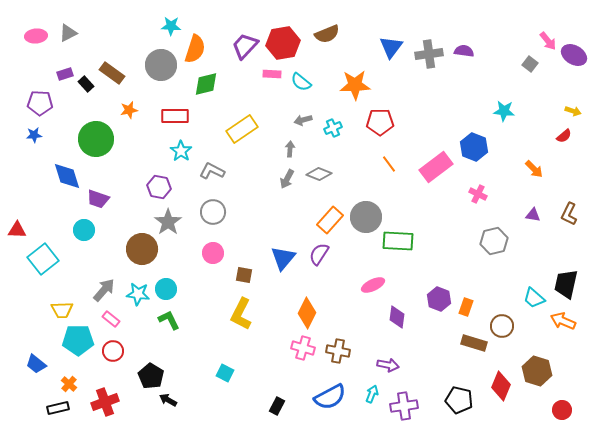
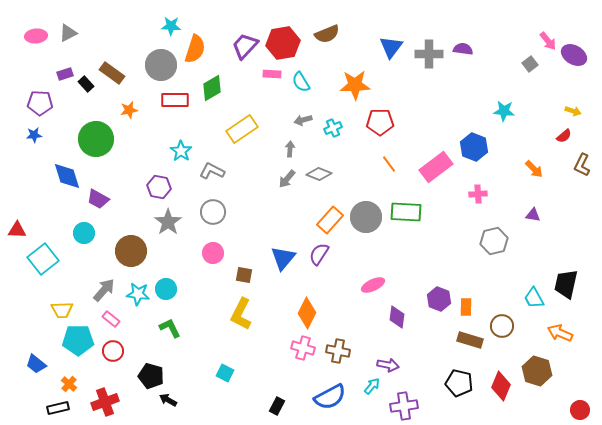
purple semicircle at (464, 51): moved 1 px left, 2 px up
gray cross at (429, 54): rotated 8 degrees clockwise
gray square at (530, 64): rotated 14 degrees clockwise
cyan semicircle at (301, 82): rotated 20 degrees clockwise
green diamond at (206, 84): moved 6 px right, 4 px down; rotated 16 degrees counterclockwise
red rectangle at (175, 116): moved 16 px up
gray arrow at (287, 179): rotated 12 degrees clockwise
pink cross at (478, 194): rotated 30 degrees counterclockwise
purple trapezoid at (98, 199): rotated 10 degrees clockwise
brown L-shape at (569, 214): moved 13 px right, 49 px up
cyan circle at (84, 230): moved 3 px down
green rectangle at (398, 241): moved 8 px right, 29 px up
brown circle at (142, 249): moved 11 px left, 2 px down
cyan trapezoid at (534, 298): rotated 20 degrees clockwise
orange rectangle at (466, 307): rotated 18 degrees counterclockwise
green L-shape at (169, 320): moved 1 px right, 8 px down
orange arrow at (563, 321): moved 3 px left, 12 px down
brown rectangle at (474, 343): moved 4 px left, 3 px up
black pentagon at (151, 376): rotated 15 degrees counterclockwise
cyan arrow at (372, 394): moved 8 px up; rotated 18 degrees clockwise
black pentagon at (459, 400): moved 17 px up
red circle at (562, 410): moved 18 px right
